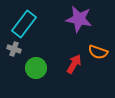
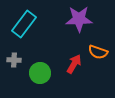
purple star: rotated 12 degrees counterclockwise
gray cross: moved 11 px down; rotated 16 degrees counterclockwise
green circle: moved 4 px right, 5 px down
